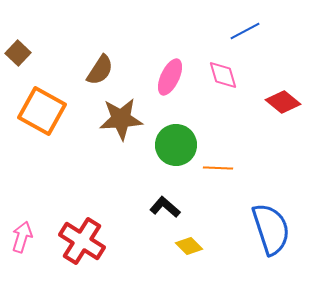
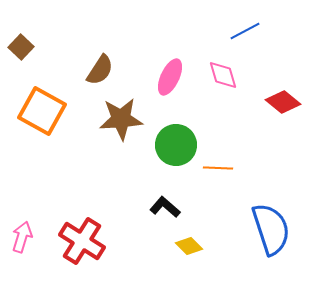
brown square: moved 3 px right, 6 px up
